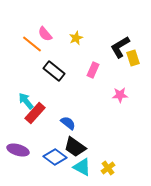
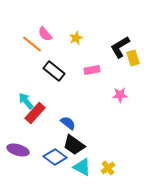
pink rectangle: moved 1 px left; rotated 56 degrees clockwise
black trapezoid: moved 1 px left, 2 px up
